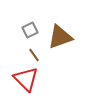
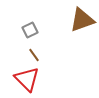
brown triangle: moved 22 px right, 17 px up
red triangle: moved 1 px right
